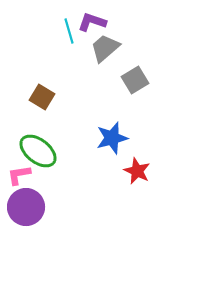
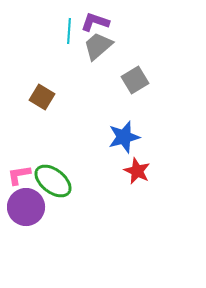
purple L-shape: moved 3 px right
cyan line: rotated 20 degrees clockwise
gray trapezoid: moved 7 px left, 2 px up
blue star: moved 12 px right, 1 px up
green ellipse: moved 15 px right, 30 px down
